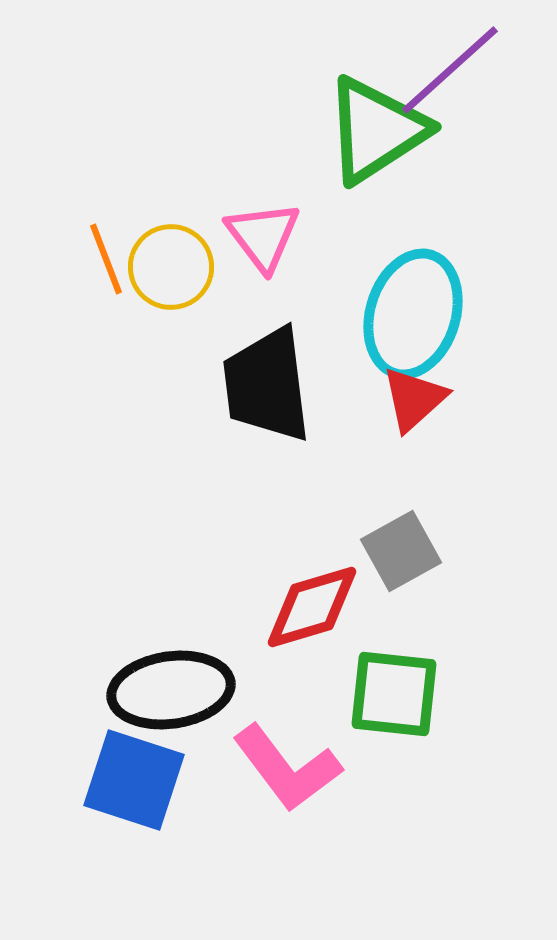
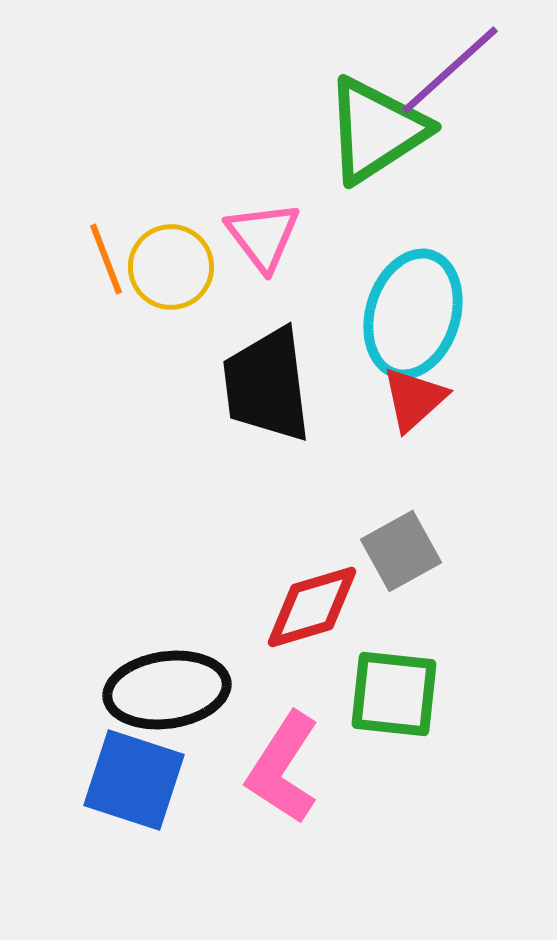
black ellipse: moved 4 px left
pink L-shape: moved 4 px left; rotated 70 degrees clockwise
